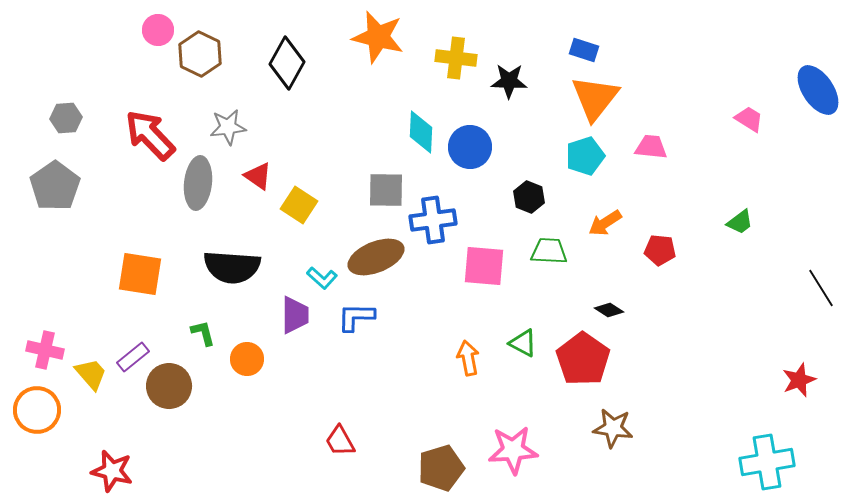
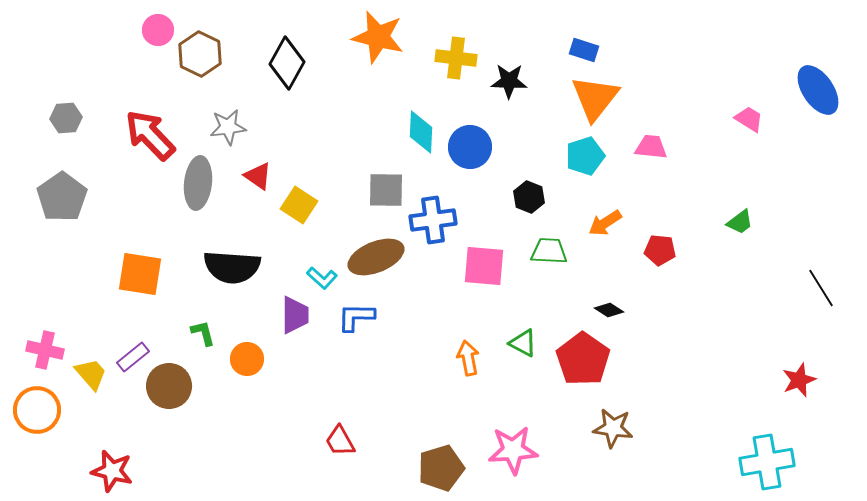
gray pentagon at (55, 186): moved 7 px right, 11 px down
